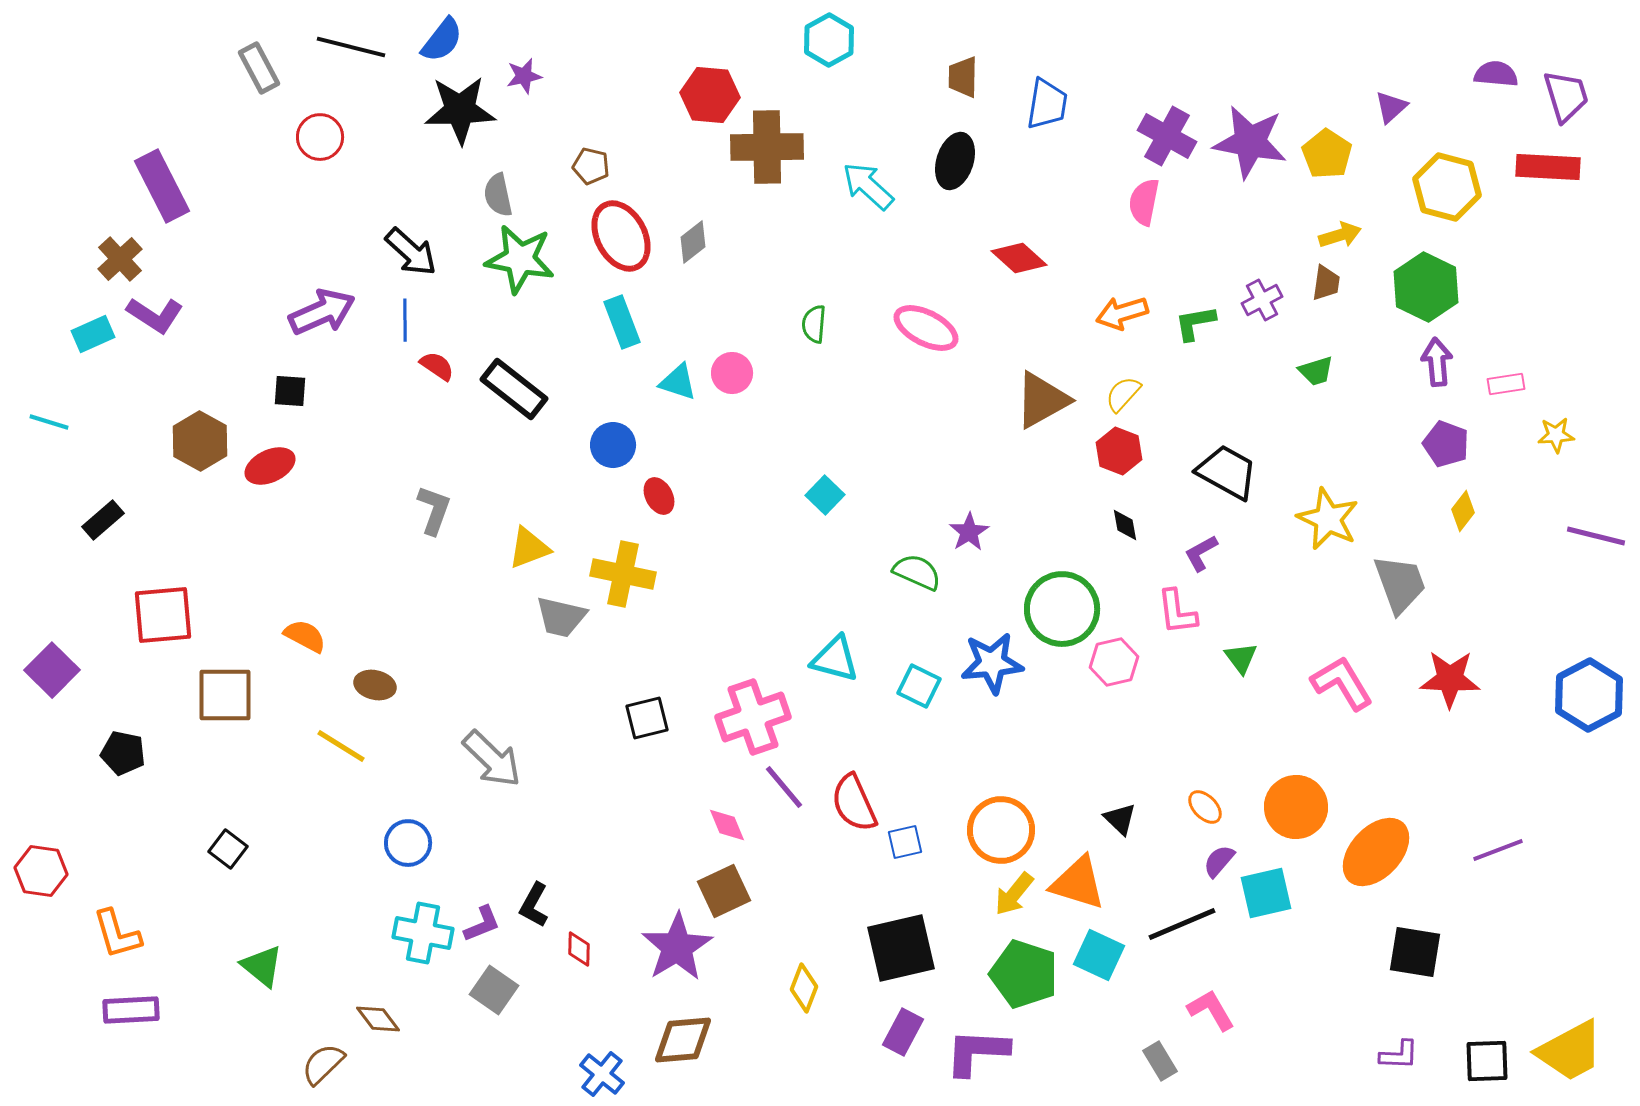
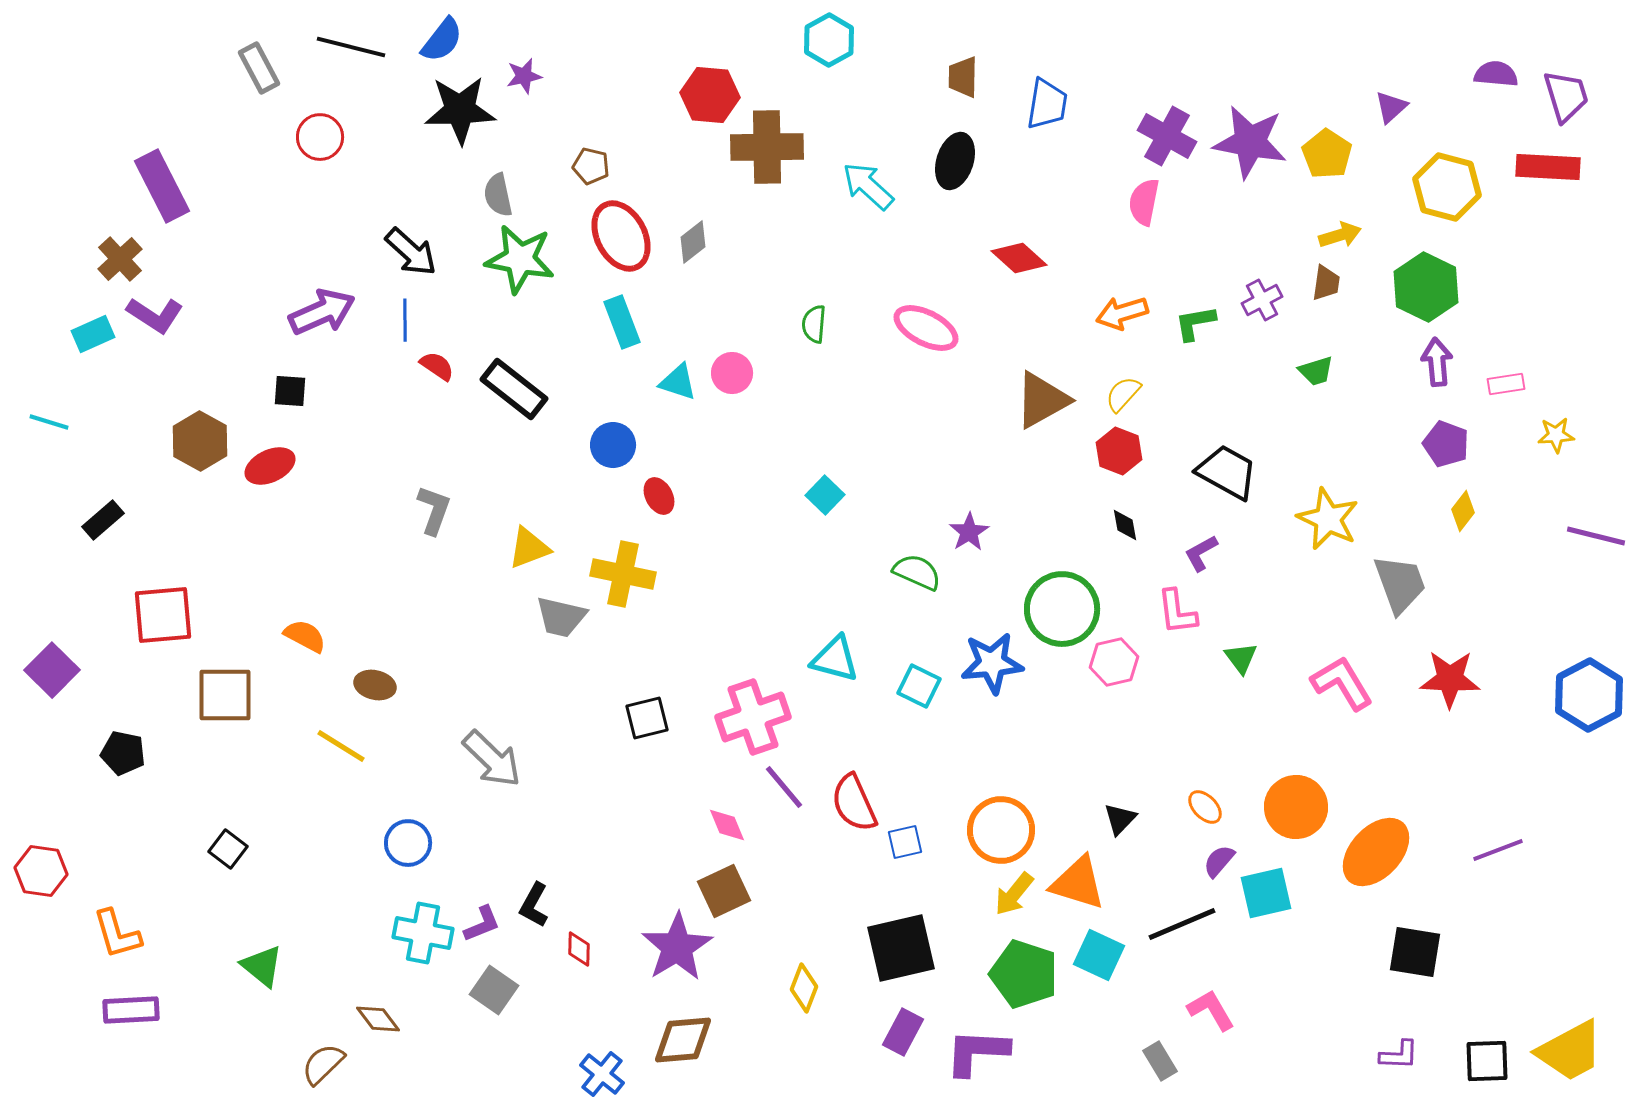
black triangle at (1120, 819): rotated 30 degrees clockwise
